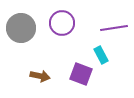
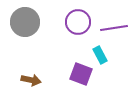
purple circle: moved 16 px right, 1 px up
gray circle: moved 4 px right, 6 px up
cyan rectangle: moved 1 px left
brown arrow: moved 9 px left, 4 px down
